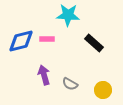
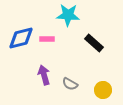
blue diamond: moved 3 px up
